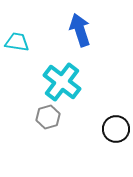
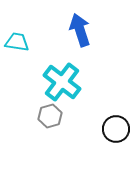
gray hexagon: moved 2 px right, 1 px up
